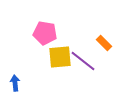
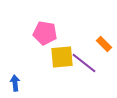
orange rectangle: moved 1 px down
yellow square: moved 2 px right
purple line: moved 1 px right, 2 px down
